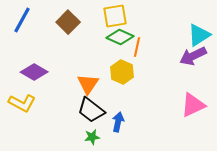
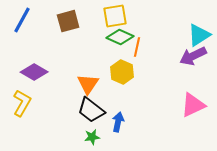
brown square: moved 1 px up; rotated 30 degrees clockwise
yellow L-shape: rotated 88 degrees counterclockwise
